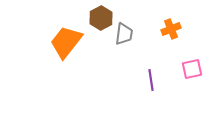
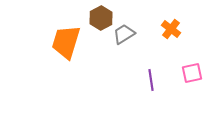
orange cross: rotated 30 degrees counterclockwise
gray trapezoid: rotated 130 degrees counterclockwise
orange trapezoid: rotated 21 degrees counterclockwise
pink square: moved 4 px down
